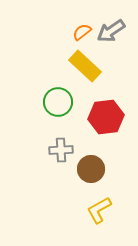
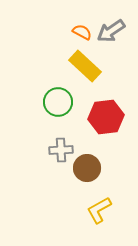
orange semicircle: rotated 66 degrees clockwise
brown circle: moved 4 px left, 1 px up
